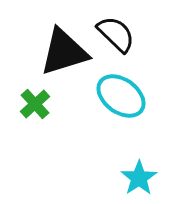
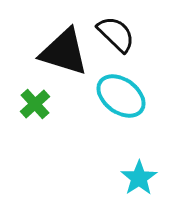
black triangle: rotated 34 degrees clockwise
